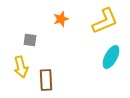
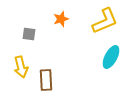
gray square: moved 1 px left, 6 px up
